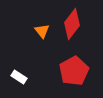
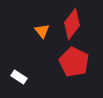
red pentagon: moved 9 px up; rotated 16 degrees counterclockwise
